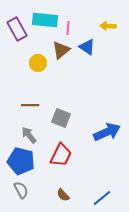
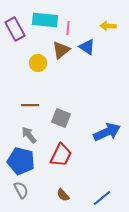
purple rectangle: moved 2 px left
